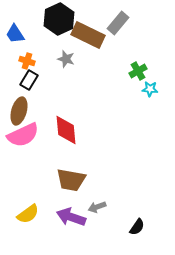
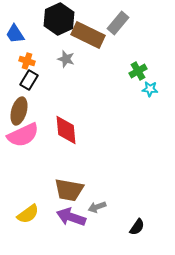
brown trapezoid: moved 2 px left, 10 px down
